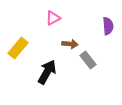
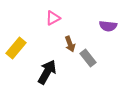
purple semicircle: rotated 102 degrees clockwise
brown arrow: rotated 63 degrees clockwise
yellow rectangle: moved 2 px left
gray rectangle: moved 2 px up
